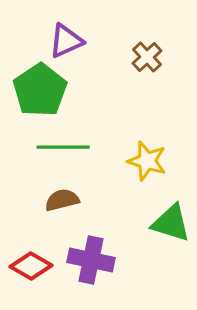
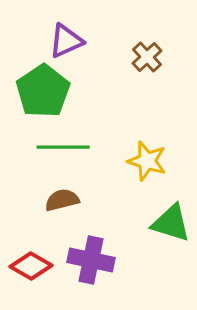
green pentagon: moved 3 px right, 1 px down
